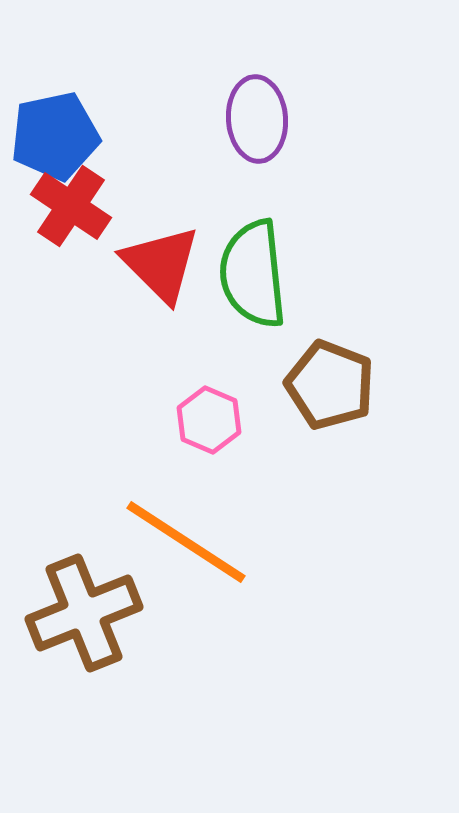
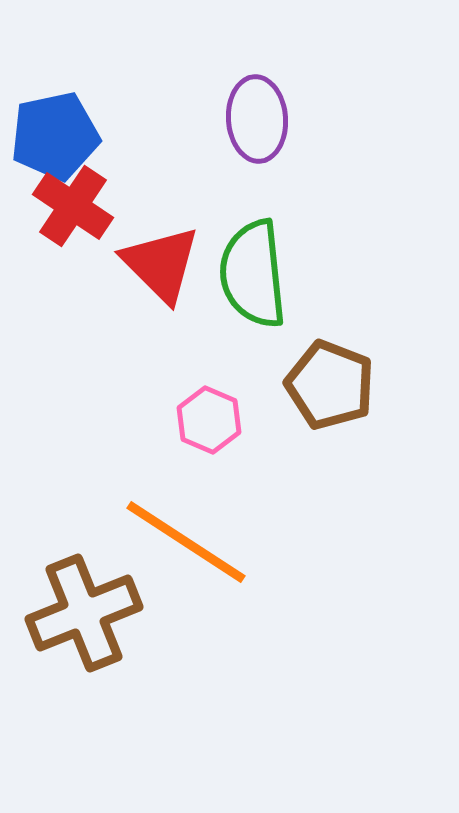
red cross: moved 2 px right
